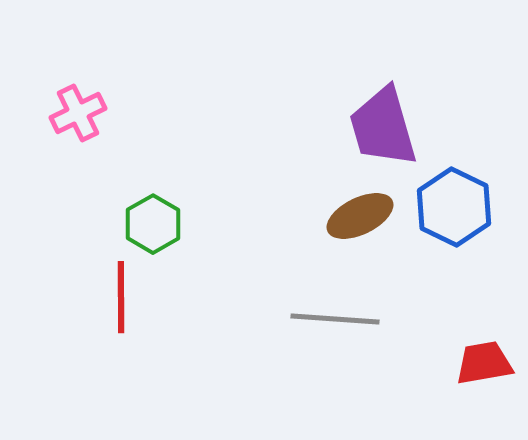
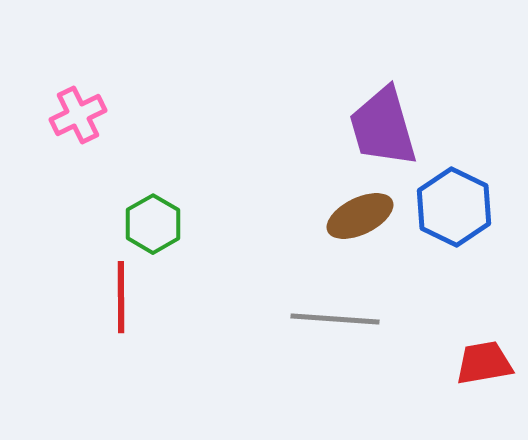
pink cross: moved 2 px down
